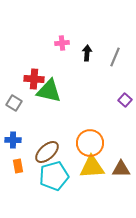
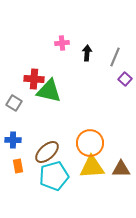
purple square: moved 21 px up
